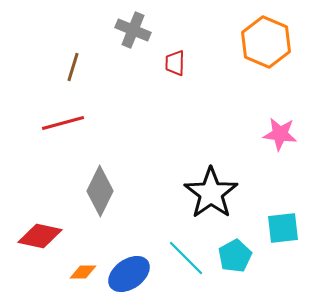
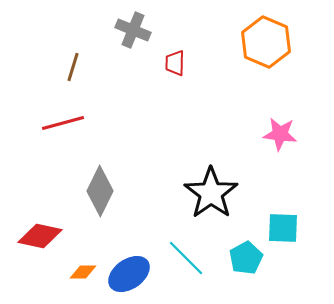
cyan square: rotated 8 degrees clockwise
cyan pentagon: moved 11 px right, 2 px down
